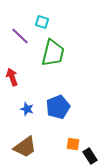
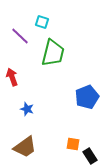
blue pentagon: moved 29 px right, 10 px up
